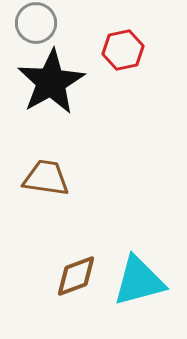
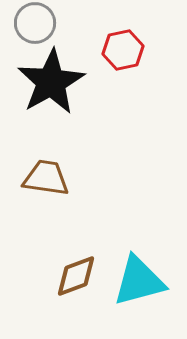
gray circle: moved 1 px left
